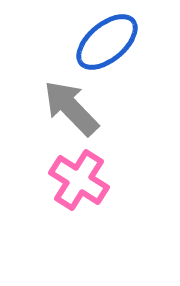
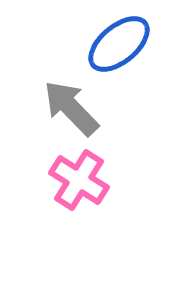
blue ellipse: moved 12 px right, 2 px down
